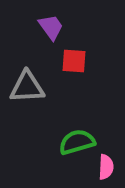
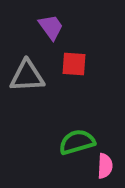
red square: moved 3 px down
gray triangle: moved 11 px up
pink semicircle: moved 1 px left, 1 px up
